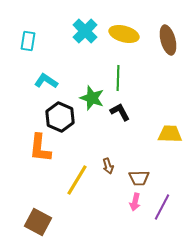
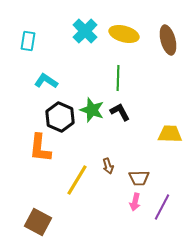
green star: moved 12 px down
